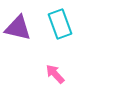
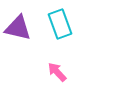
pink arrow: moved 2 px right, 2 px up
